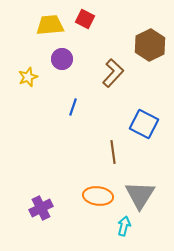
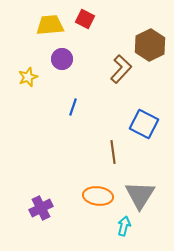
brown L-shape: moved 8 px right, 4 px up
